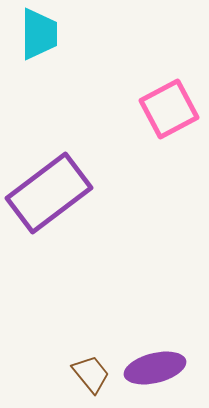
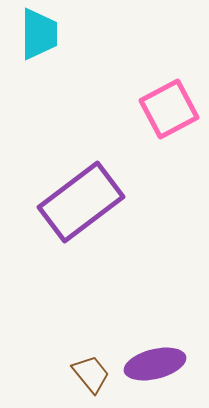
purple rectangle: moved 32 px right, 9 px down
purple ellipse: moved 4 px up
